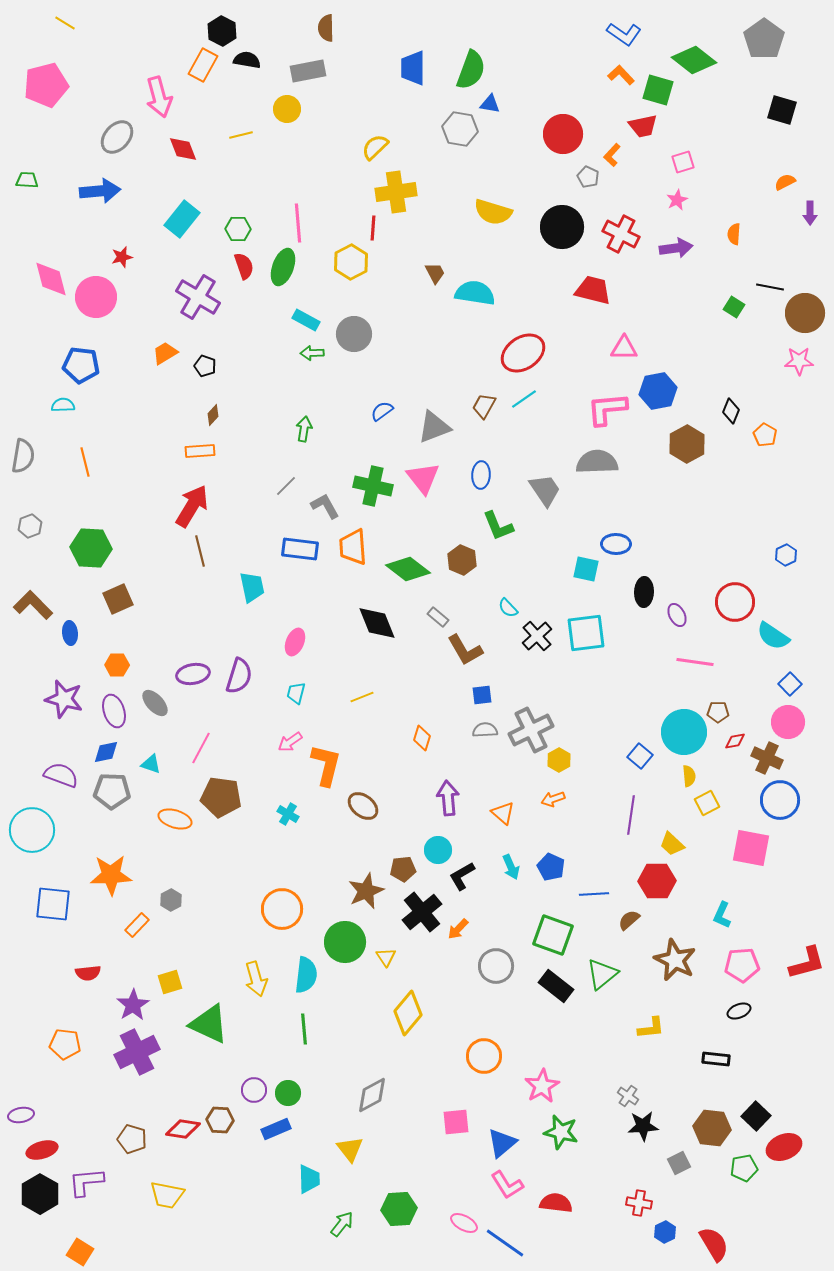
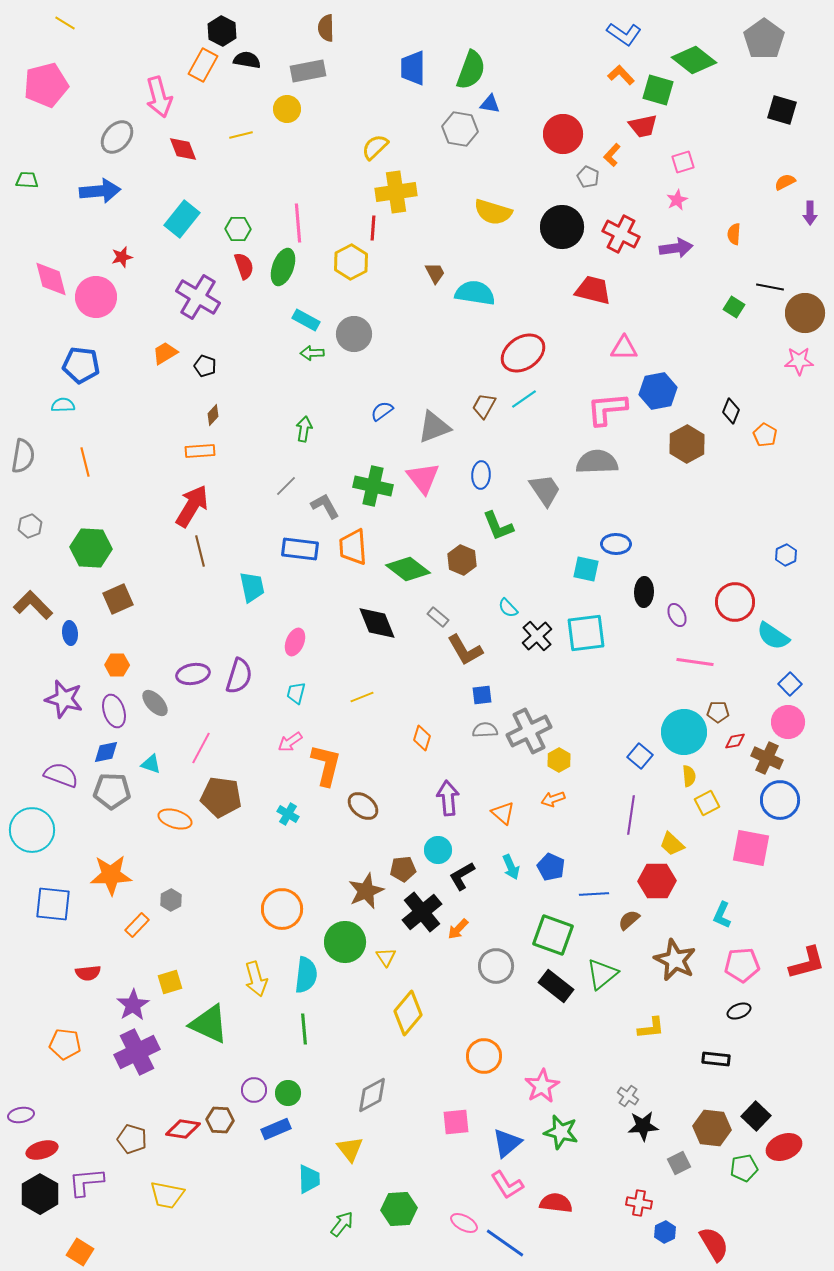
gray cross at (531, 730): moved 2 px left, 1 px down
blue triangle at (502, 1143): moved 5 px right
